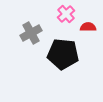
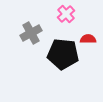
red semicircle: moved 12 px down
